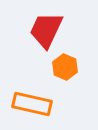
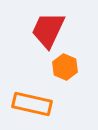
red trapezoid: moved 2 px right
